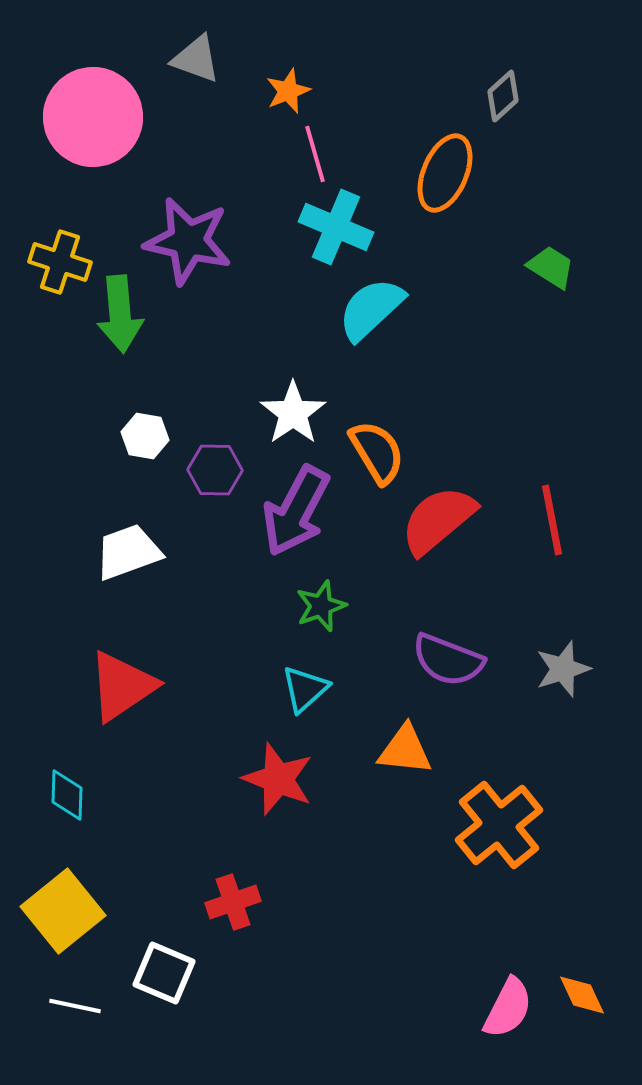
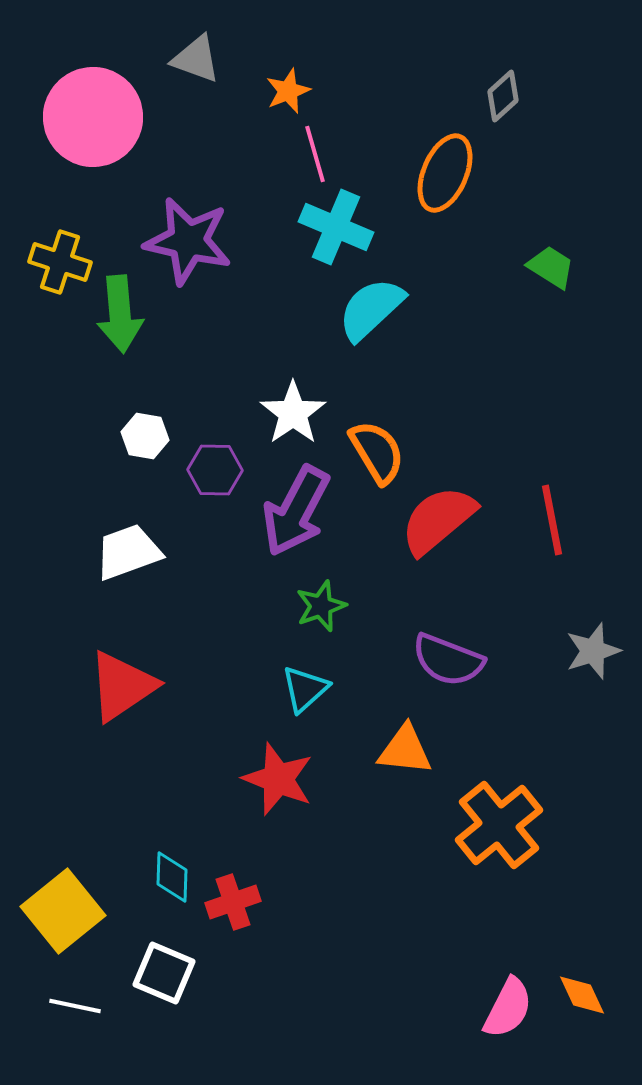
gray star: moved 30 px right, 18 px up
cyan diamond: moved 105 px right, 82 px down
